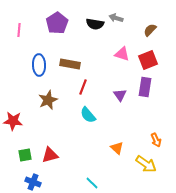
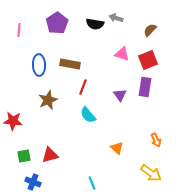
green square: moved 1 px left, 1 px down
yellow arrow: moved 5 px right, 9 px down
cyan line: rotated 24 degrees clockwise
